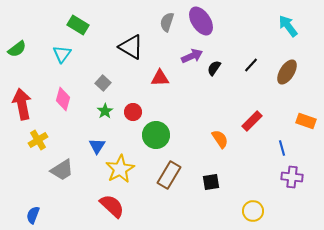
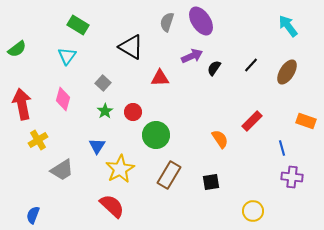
cyan triangle: moved 5 px right, 2 px down
